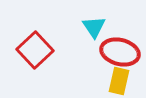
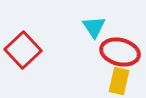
red square: moved 12 px left
